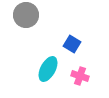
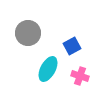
gray circle: moved 2 px right, 18 px down
blue square: moved 2 px down; rotated 30 degrees clockwise
